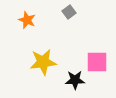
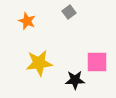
orange star: moved 1 px down
yellow star: moved 4 px left, 1 px down
